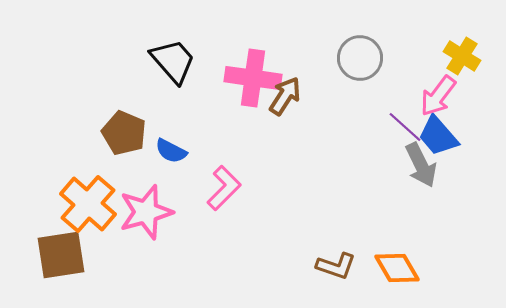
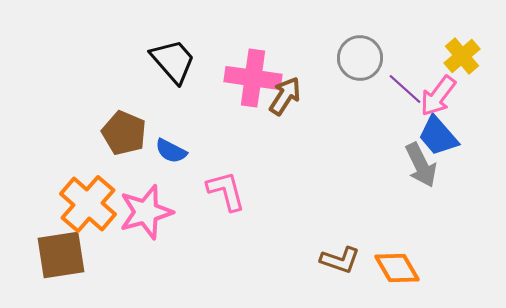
yellow cross: rotated 18 degrees clockwise
purple line: moved 38 px up
pink L-shape: moved 2 px right, 3 px down; rotated 60 degrees counterclockwise
brown L-shape: moved 4 px right, 6 px up
